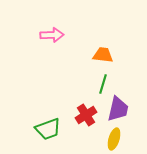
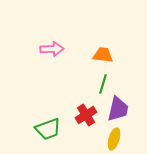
pink arrow: moved 14 px down
